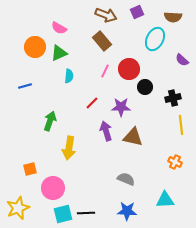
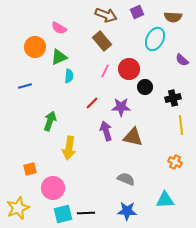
green triangle: moved 4 px down
